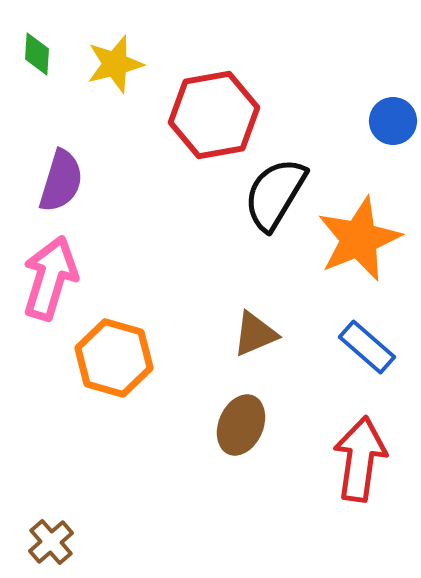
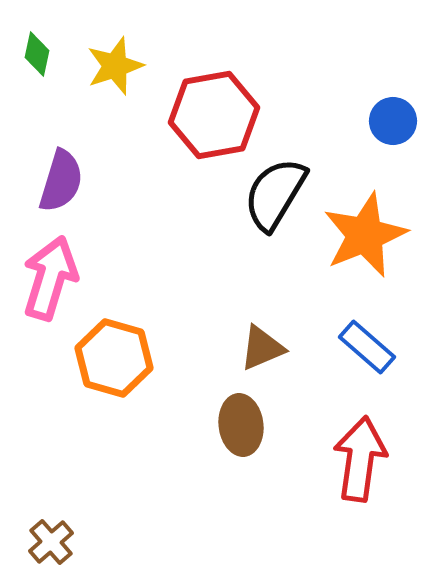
green diamond: rotated 9 degrees clockwise
yellow star: moved 2 px down; rotated 4 degrees counterclockwise
orange star: moved 6 px right, 4 px up
brown triangle: moved 7 px right, 14 px down
brown ellipse: rotated 30 degrees counterclockwise
